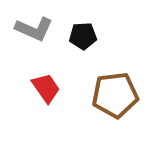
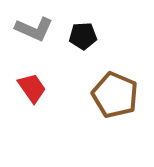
red trapezoid: moved 14 px left
brown pentagon: rotated 30 degrees clockwise
